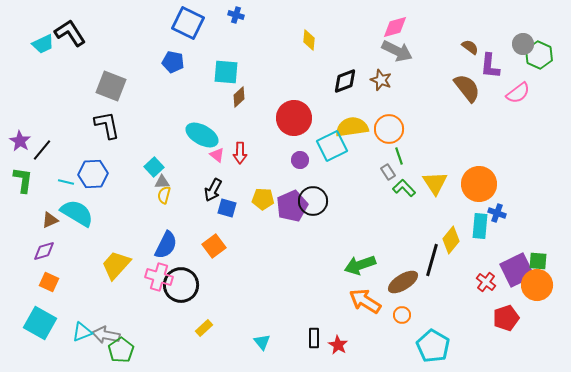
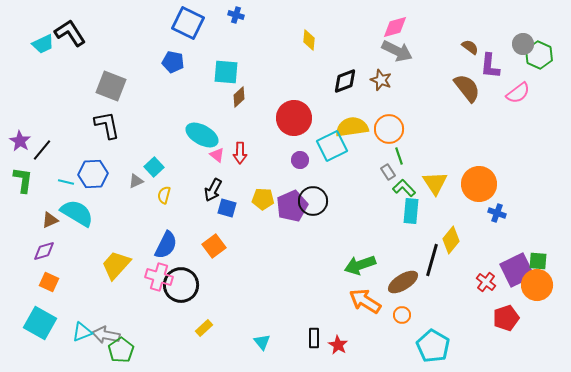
gray triangle at (162, 182): moved 26 px left, 1 px up; rotated 21 degrees counterclockwise
cyan rectangle at (480, 226): moved 69 px left, 15 px up
